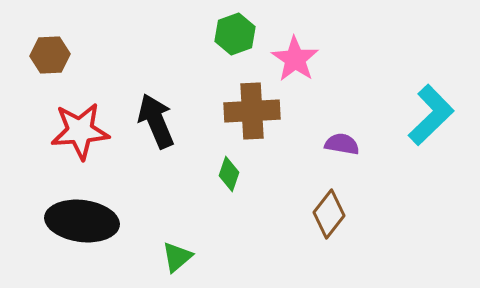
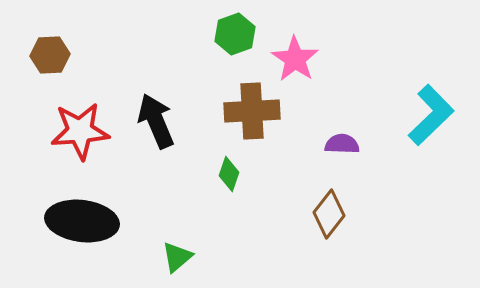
purple semicircle: rotated 8 degrees counterclockwise
